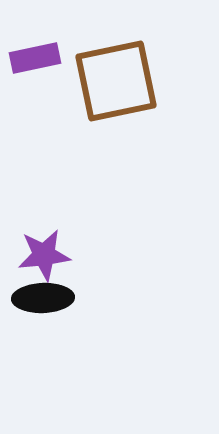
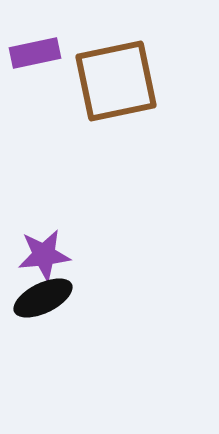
purple rectangle: moved 5 px up
black ellipse: rotated 24 degrees counterclockwise
